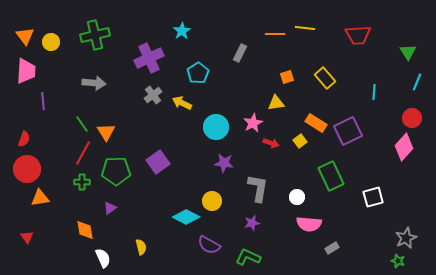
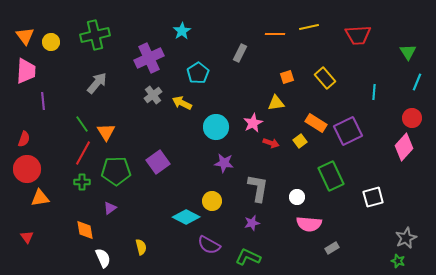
yellow line at (305, 28): moved 4 px right, 1 px up; rotated 18 degrees counterclockwise
gray arrow at (94, 83): moved 3 px right; rotated 55 degrees counterclockwise
